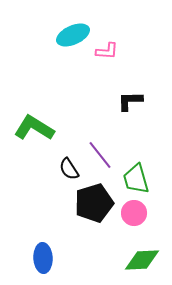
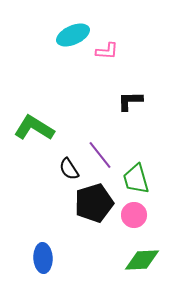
pink circle: moved 2 px down
